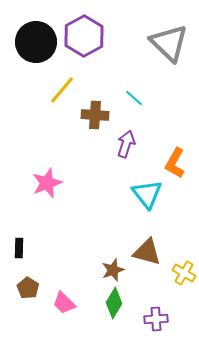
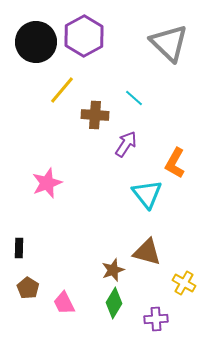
purple arrow: rotated 16 degrees clockwise
yellow cross: moved 10 px down
pink trapezoid: rotated 20 degrees clockwise
